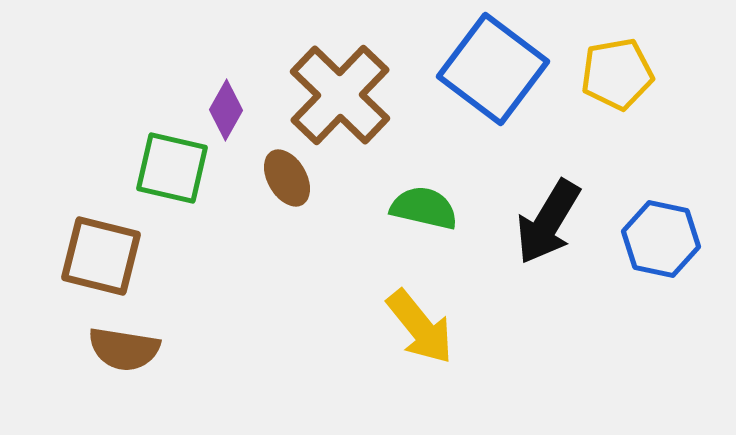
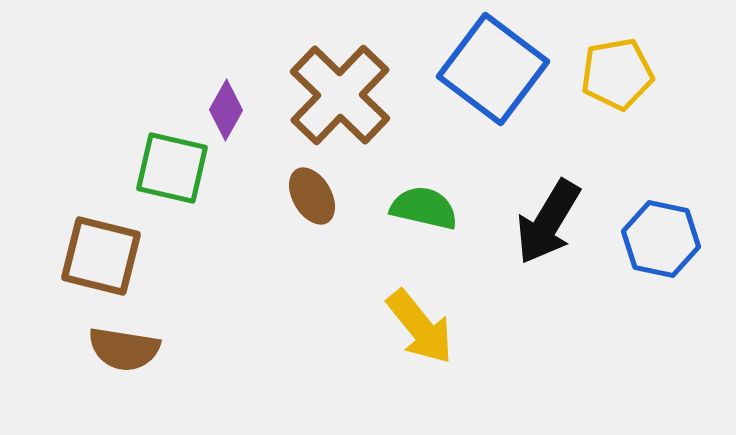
brown ellipse: moved 25 px right, 18 px down
